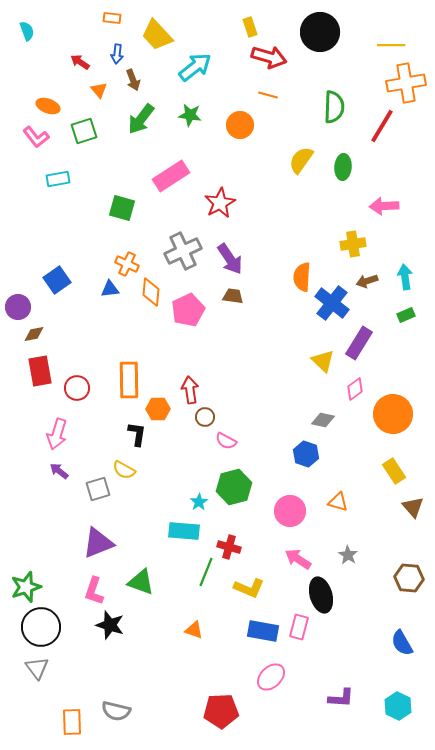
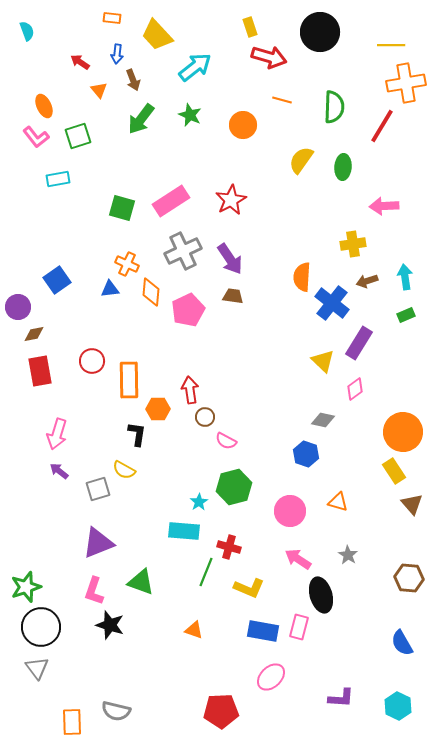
orange line at (268, 95): moved 14 px right, 5 px down
orange ellipse at (48, 106): moved 4 px left; rotated 45 degrees clockwise
green star at (190, 115): rotated 15 degrees clockwise
orange circle at (240, 125): moved 3 px right
green square at (84, 131): moved 6 px left, 5 px down
pink rectangle at (171, 176): moved 25 px down
red star at (220, 203): moved 11 px right, 3 px up
red circle at (77, 388): moved 15 px right, 27 px up
orange circle at (393, 414): moved 10 px right, 18 px down
brown triangle at (413, 507): moved 1 px left, 3 px up
